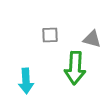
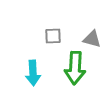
gray square: moved 3 px right, 1 px down
cyan arrow: moved 7 px right, 8 px up
